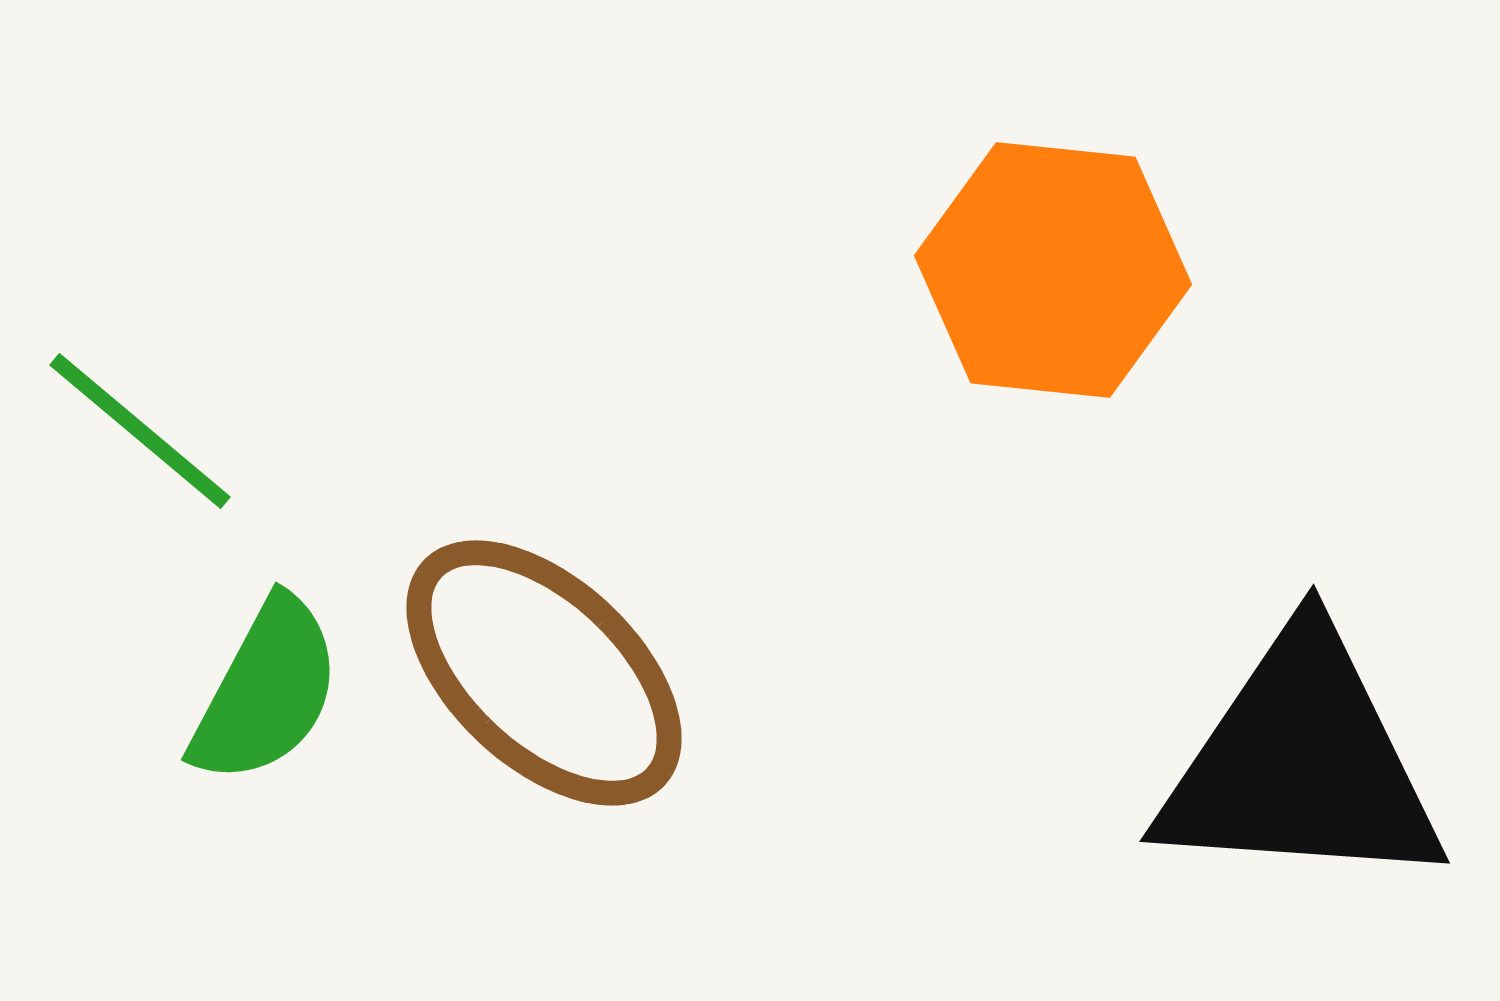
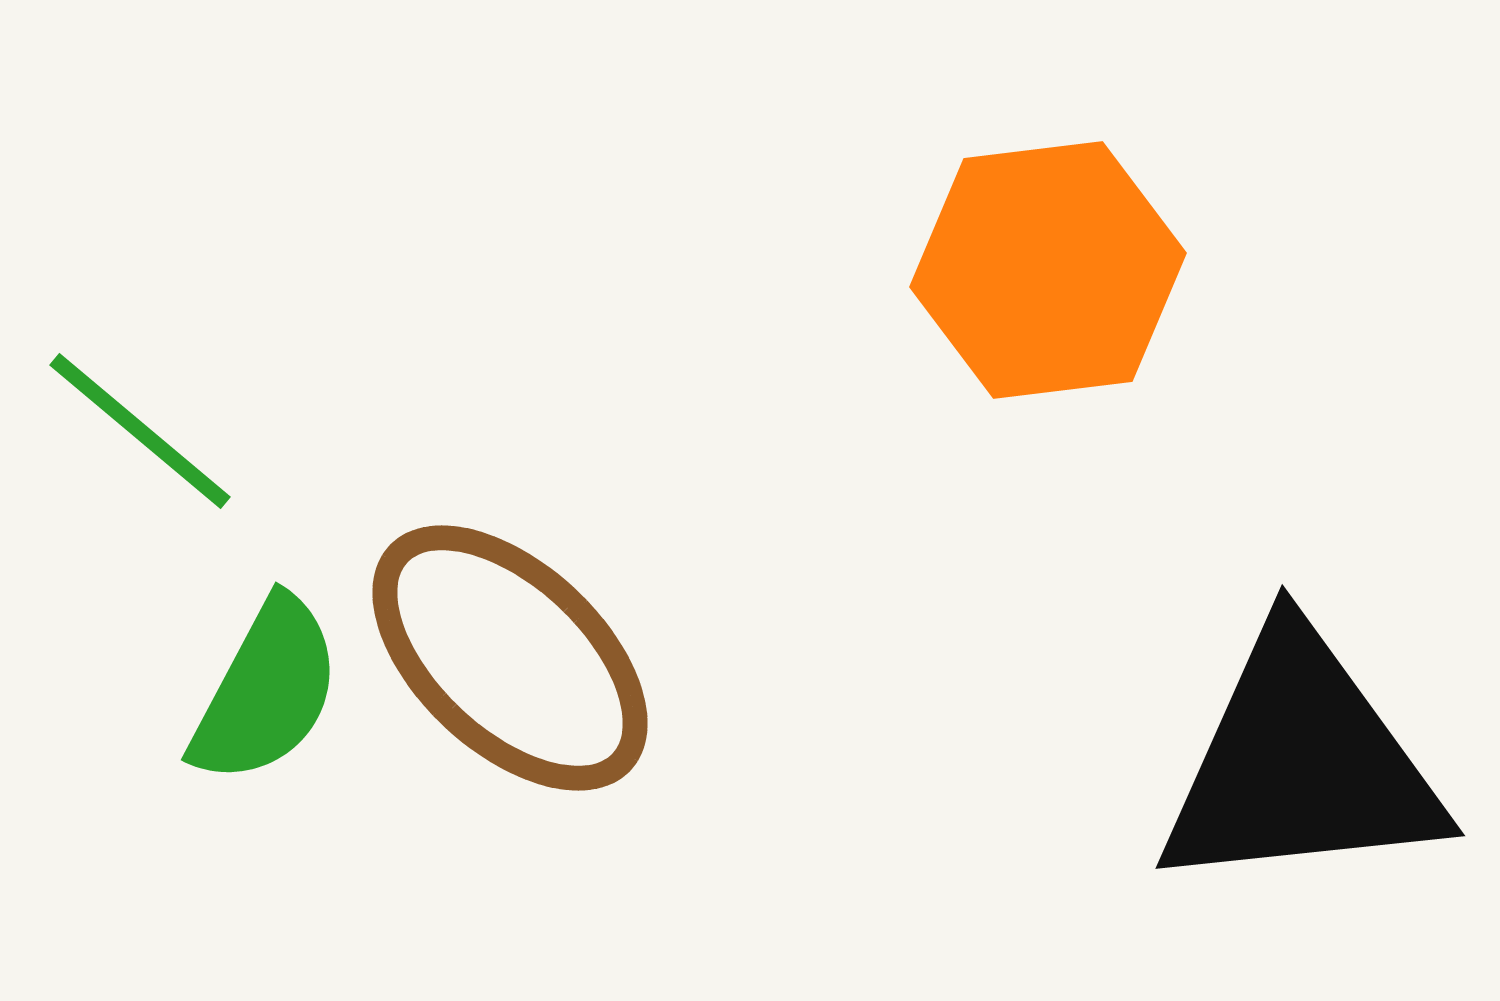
orange hexagon: moved 5 px left; rotated 13 degrees counterclockwise
brown ellipse: moved 34 px left, 15 px up
black triangle: rotated 10 degrees counterclockwise
